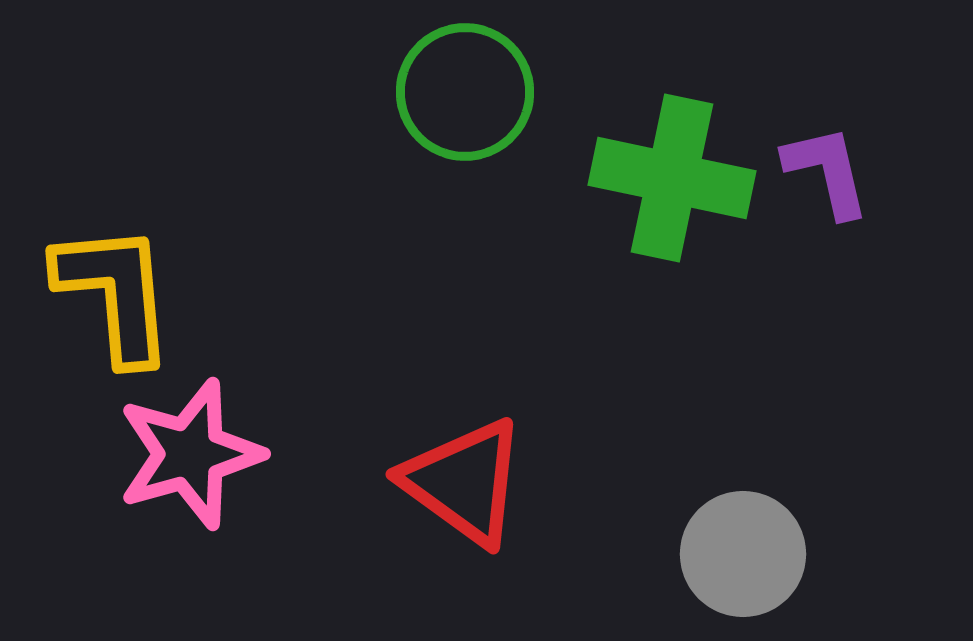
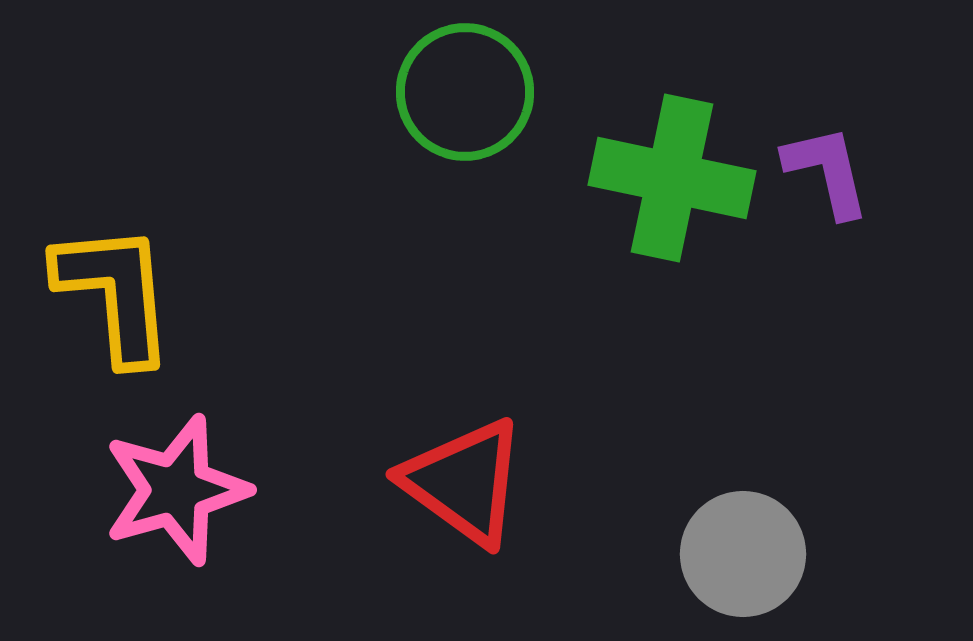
pink star: moved 14 px left, 36 px down
